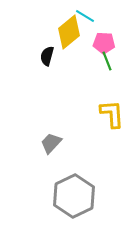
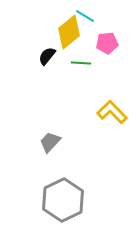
pink pentagon: moved 3 px right; rotated 10 degrees counterclockwise
black semicircle: rotated 24 degrees clockwise
green line: moved 26 px left, 2 px down; rotated 66 degrees counterclockwise
yellow L-shape: moved 2 px up; rotated 40 degrees counterclockwise
gray trapezoid: moved 1 px left, 1 px up
gray hexagon: moved 11 px left, 4 px down
